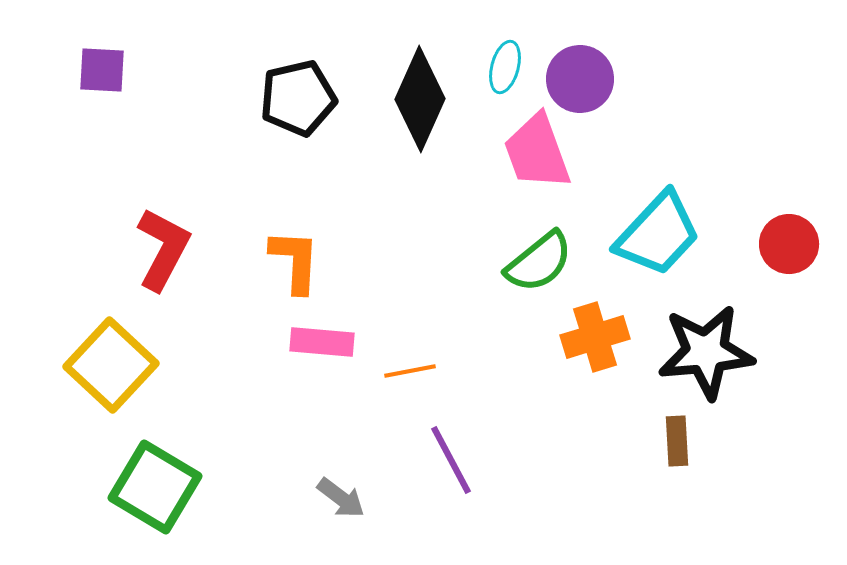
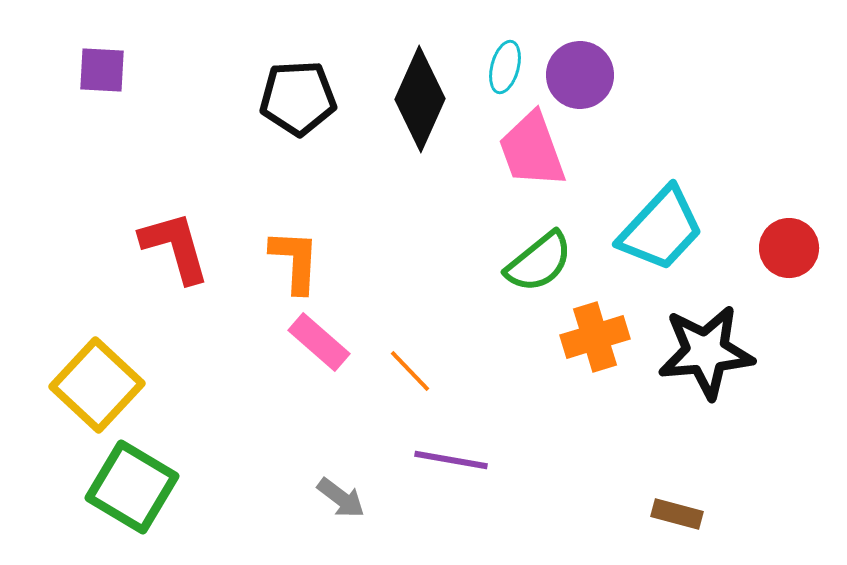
purple circle: moved 4 px up
black pentagon: rotated 10 degrees clockwise
pink trapezoid: moved 5 px left, 2 px up
cyan trapezoid: moved 3 px right, 5 px up
red circle: moved 4 px down
red L-shape: moved 12 px right, 2 px up; rotated 44 degrees counterclockwise
pink rectangle: moved 3 px left; rotated 36 degrees clockwise
yellow square: moved 14 px left, 20 px down
orange line: rotated 57 degrees clockwise
brown rectangle: moved 73 px down; rotated 72 degrees counterclockwise
purple line: rotated 52 degrees counterclockwise
green square: moved 23 px left
